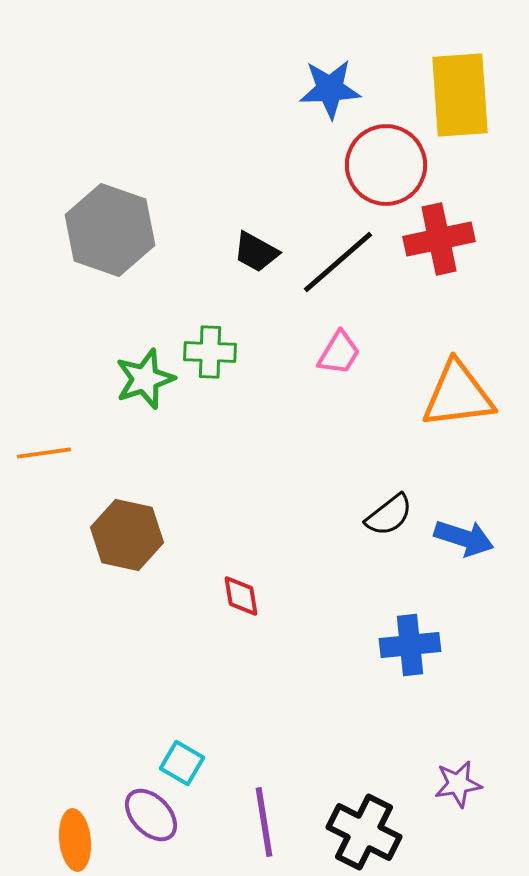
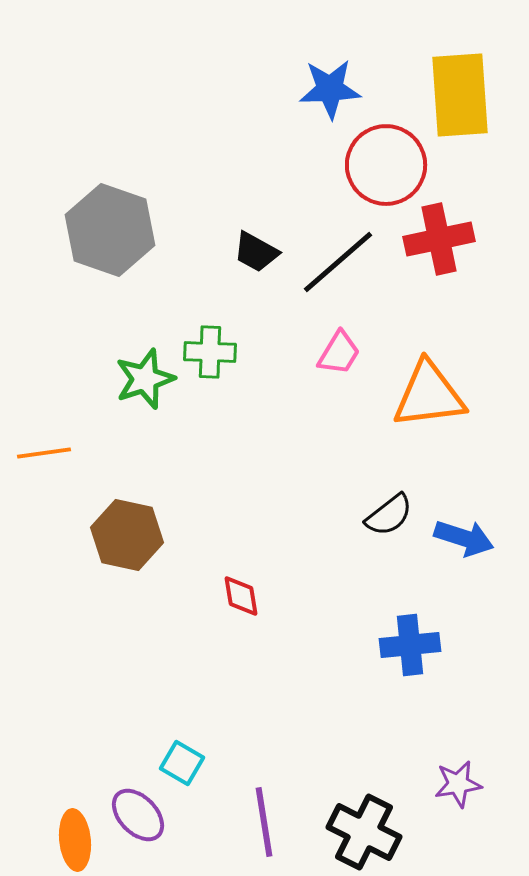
orange triangle: moved 29 px left
purple ellipse: moved 13 px left
